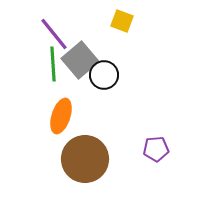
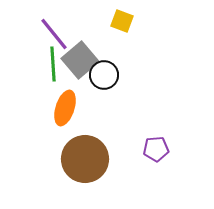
orange ellipse: moved 4 px right, 8 px up
